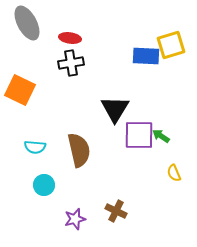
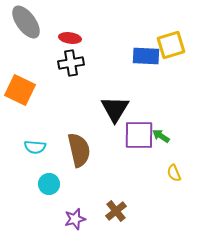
gray ellipse: moved 1 px left, 1 px up; rotated 8 degrees counterclockwise
cyan circle: moved 5 px right, 1 px up
brown cross: rotated 25 degrees clockwise
